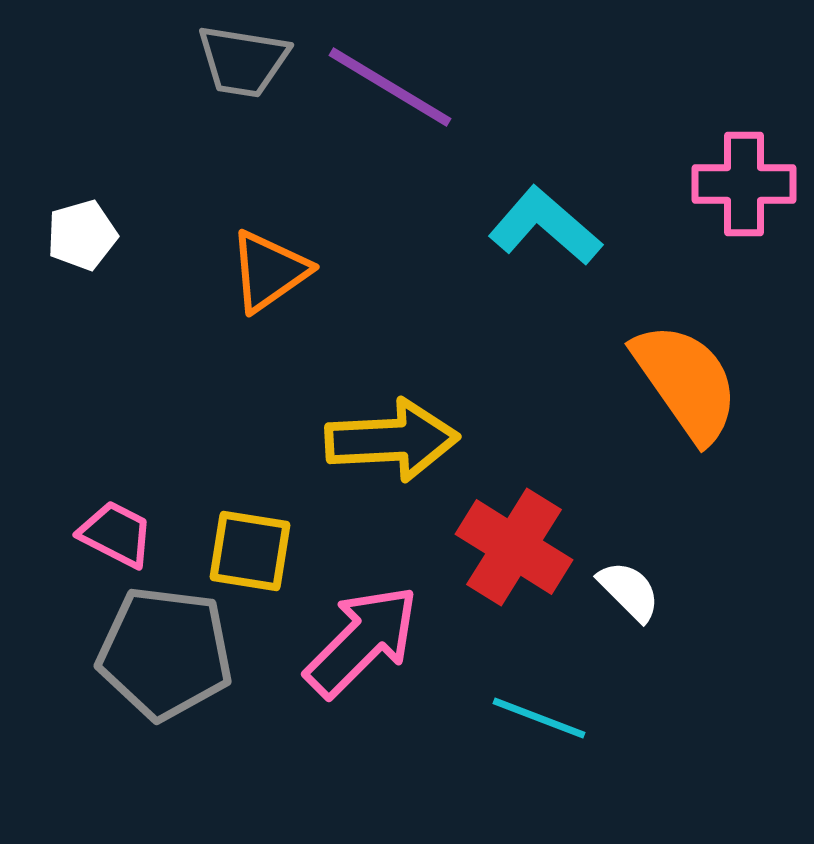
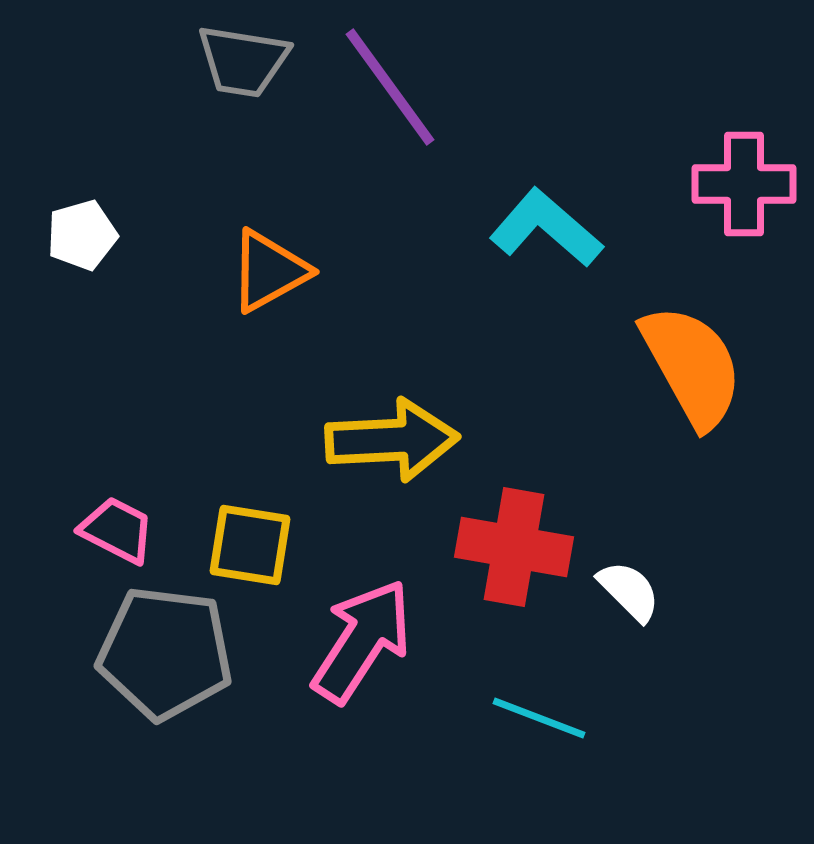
purple line: rotated 23 degrees clockwise
cyan L-shape: moved 1 px right, 2 px down
orange triangle: rotated 6 degrees clockwise
orange semicircle: moved 6 px right, 16 px up; rotated 6 degrees clockwise
pink trapezoid: moved 1 px right, 4 px up
red cross: rotated 22 degrees counterclockwise
yellow square: moved 6 px up
pink arrow: rotated 12 degrees counterclockwise
